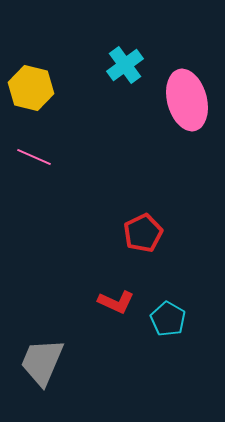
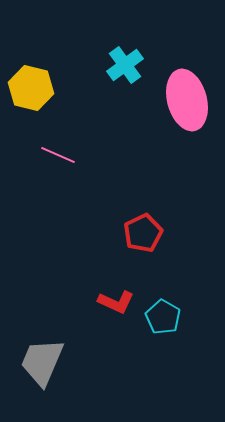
pink line: moved 24 px right, 2 px up
cyan pentagon: moved 5 px left, 2 px up
